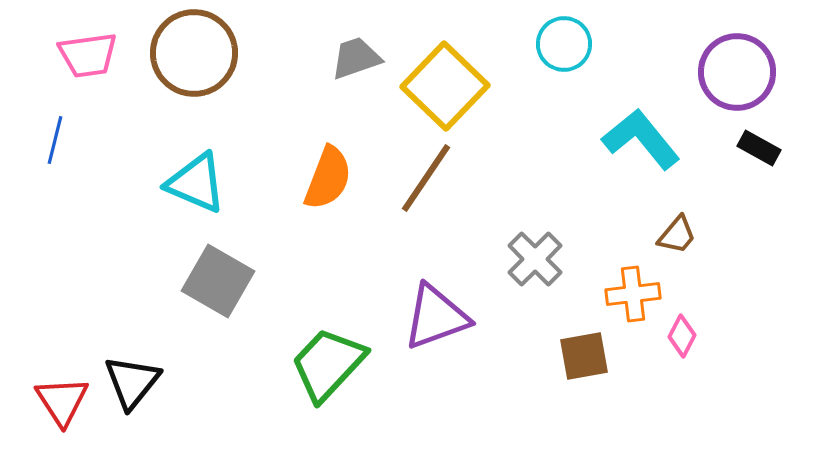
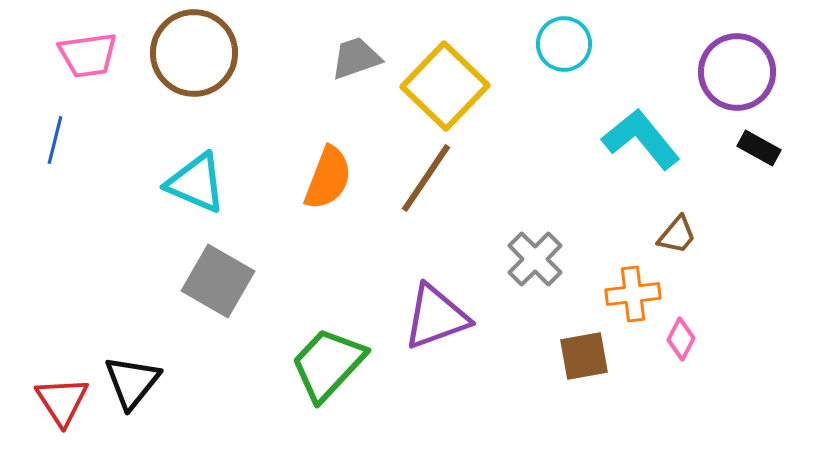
pink diamond: moved 1 px left, 3 px down
